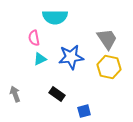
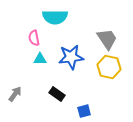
cyan triangle: rotated 24 degrees clockwise
gray arrow: rotated 56 degrees clockwise
